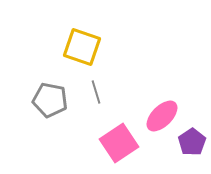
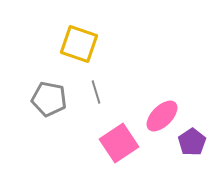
yellow square: moved 3 px left, 3 px up
gray pentagon: moved 1 px left, 1 px up
